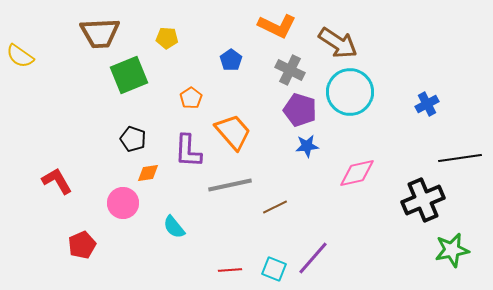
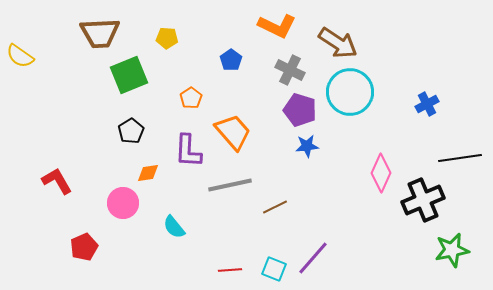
black pentagon: moved 2 px left, 8 px up; rotated 20 degrees clockwise
pink diamond: moved 24 px right; rotated 54 degrees counterclockwise
red pentagon: moved 2 px right, 2 px down
